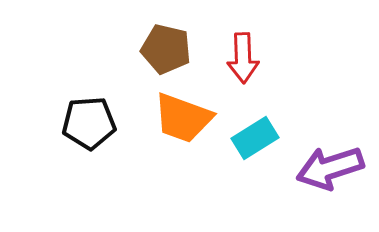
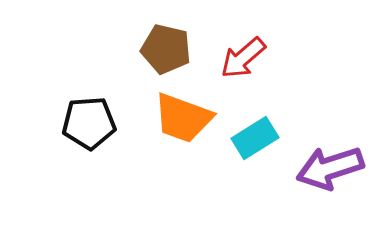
red arrow: rotated 51 degrees clockwise
